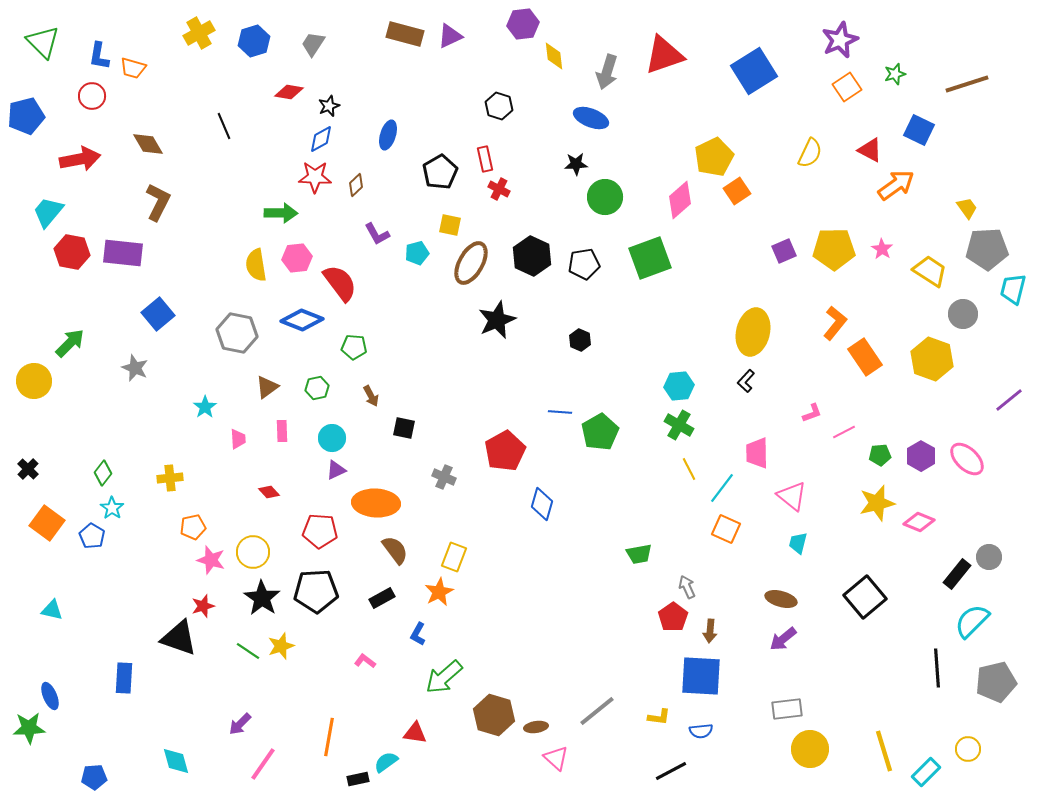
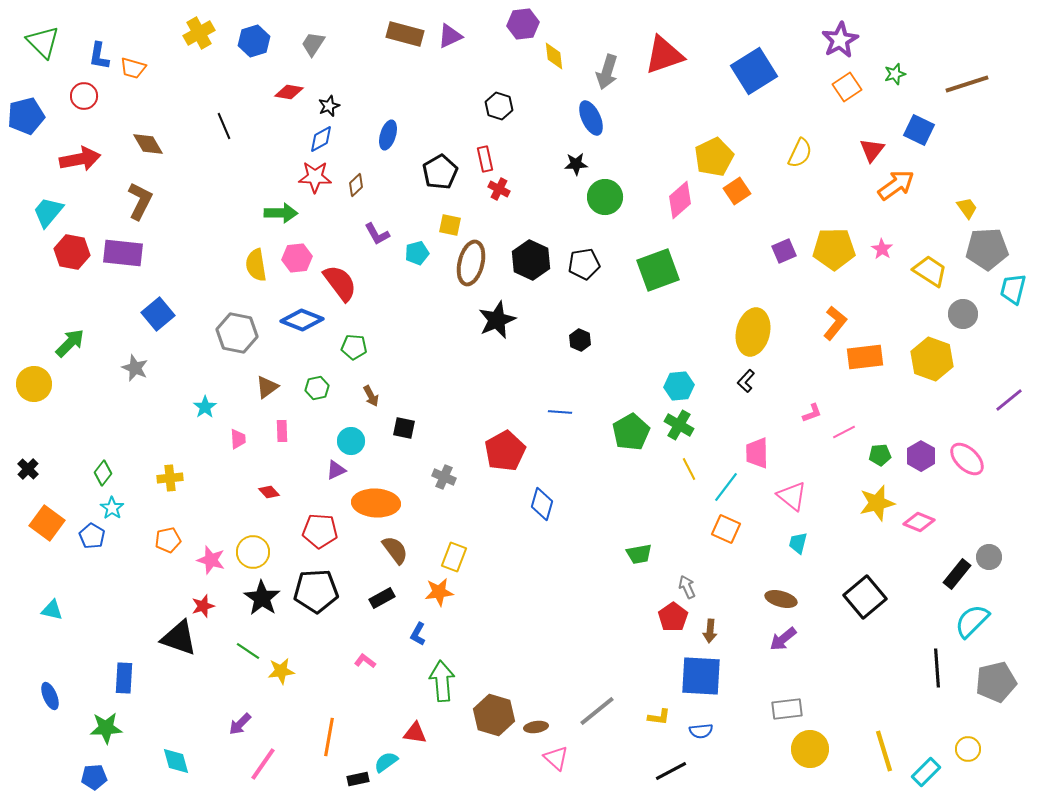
purple star at (840, 40): rotated 6 degrees counterclockwise
red circle at (92, 96): moved 8 px left
blue ellipse at (591, 118): rotated 44 degrees clockwise
red triangle at (870, 150): moved 2 px right; rotated 40 degrees clockwise
yellow semicircle at (810, 153): moved 10 px left
brown L-shape at (158, 202): moved 18 px left, 1 px up
black hexagon at (532, 256): moved 1 px left, 4 px down
green square at (650, 258): moved 8 px right, 12 px down
brown ellipse at (471, 263): rotated 15 degrees counterclockwise
orange rectangle at (865, 357): rotated 63 degrees counterclockwise
yellow circle at (34, 381): moved 3 px down
green pentagon at (600, 432): moved 31 px right
cyan circle at (332, 438): moved 19 px right, 3 px down
cyan line at (722, 488): moved 4 px right, 1 px up
orange pentagon at (193, 527): moved 25 px left, 13 px down
orange star at (439, 592): rotated 20 degrees clockwise
yellow star at (281, 646): moved 25 px down; rotated 12 degrees clockwise
green arrow at (444, 677): moved 2 px left, 4 px down; rotated 126 degrees clockwise
green star at (29, 728): moved 77 px right
